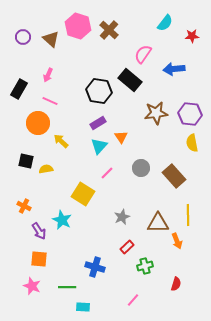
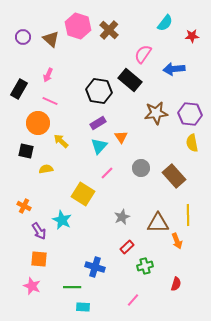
black square at (26, 161): moved 10 px up
green line at (67, 287): moved 5 px right
